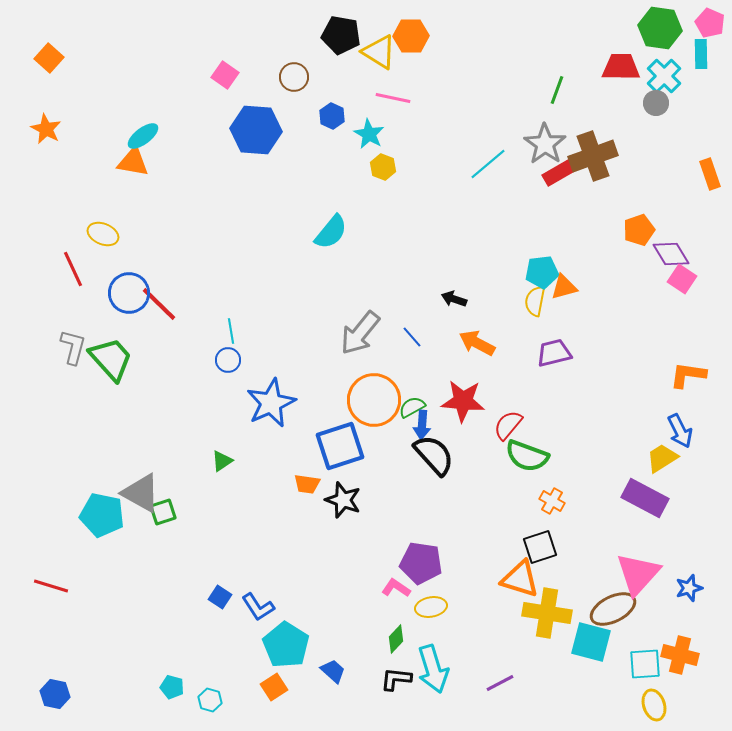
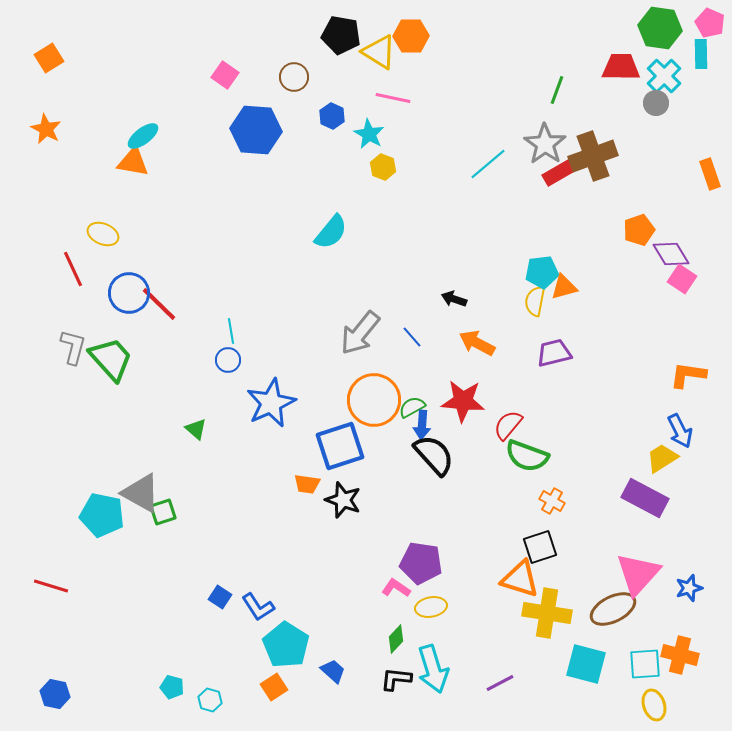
orange square at (49, 58): rotated 16 degrees clockwise
green triangle at (222, 461): moved 26 px left, 32 px up; rotated 45 degrees counterclockwise
cyan square at (591, 642): moved 5 px left, 22 px down
